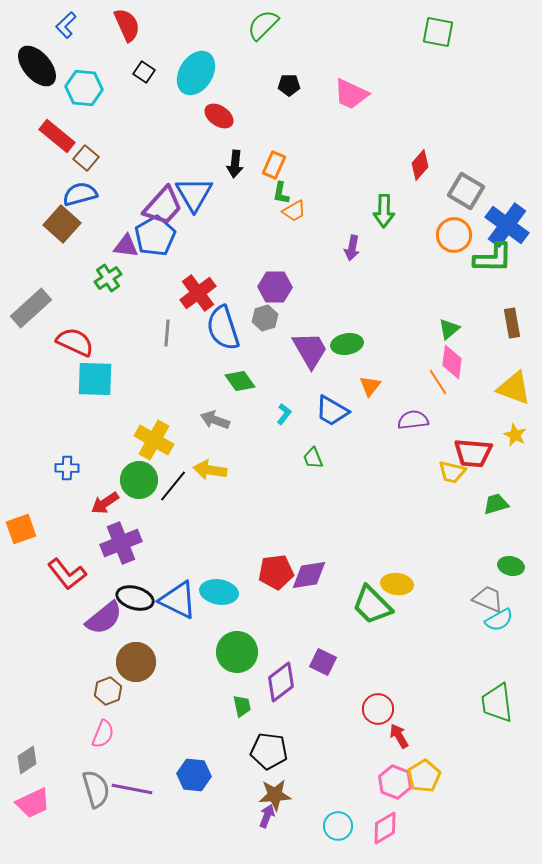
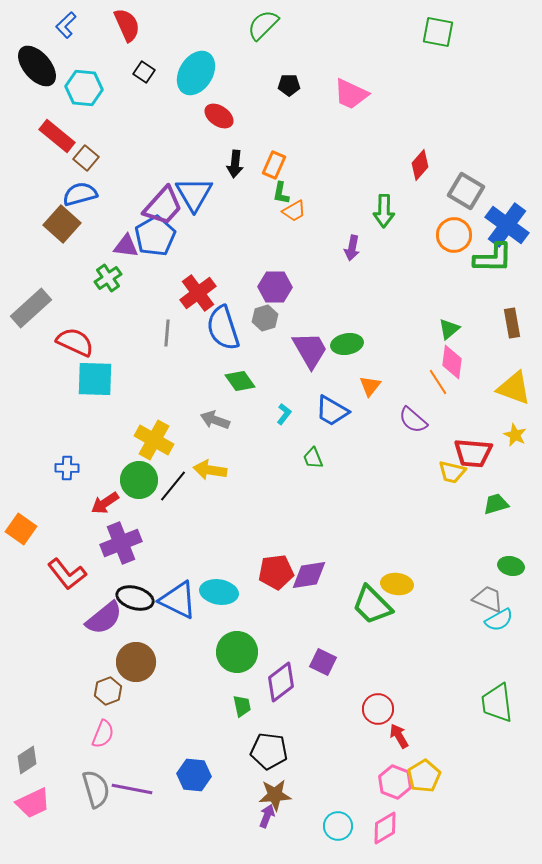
purple semicircle at (413, 420): rotated 132 degrees counterclockwise
orange square at (21, 529): rotated 36 degrees counterclockwise
